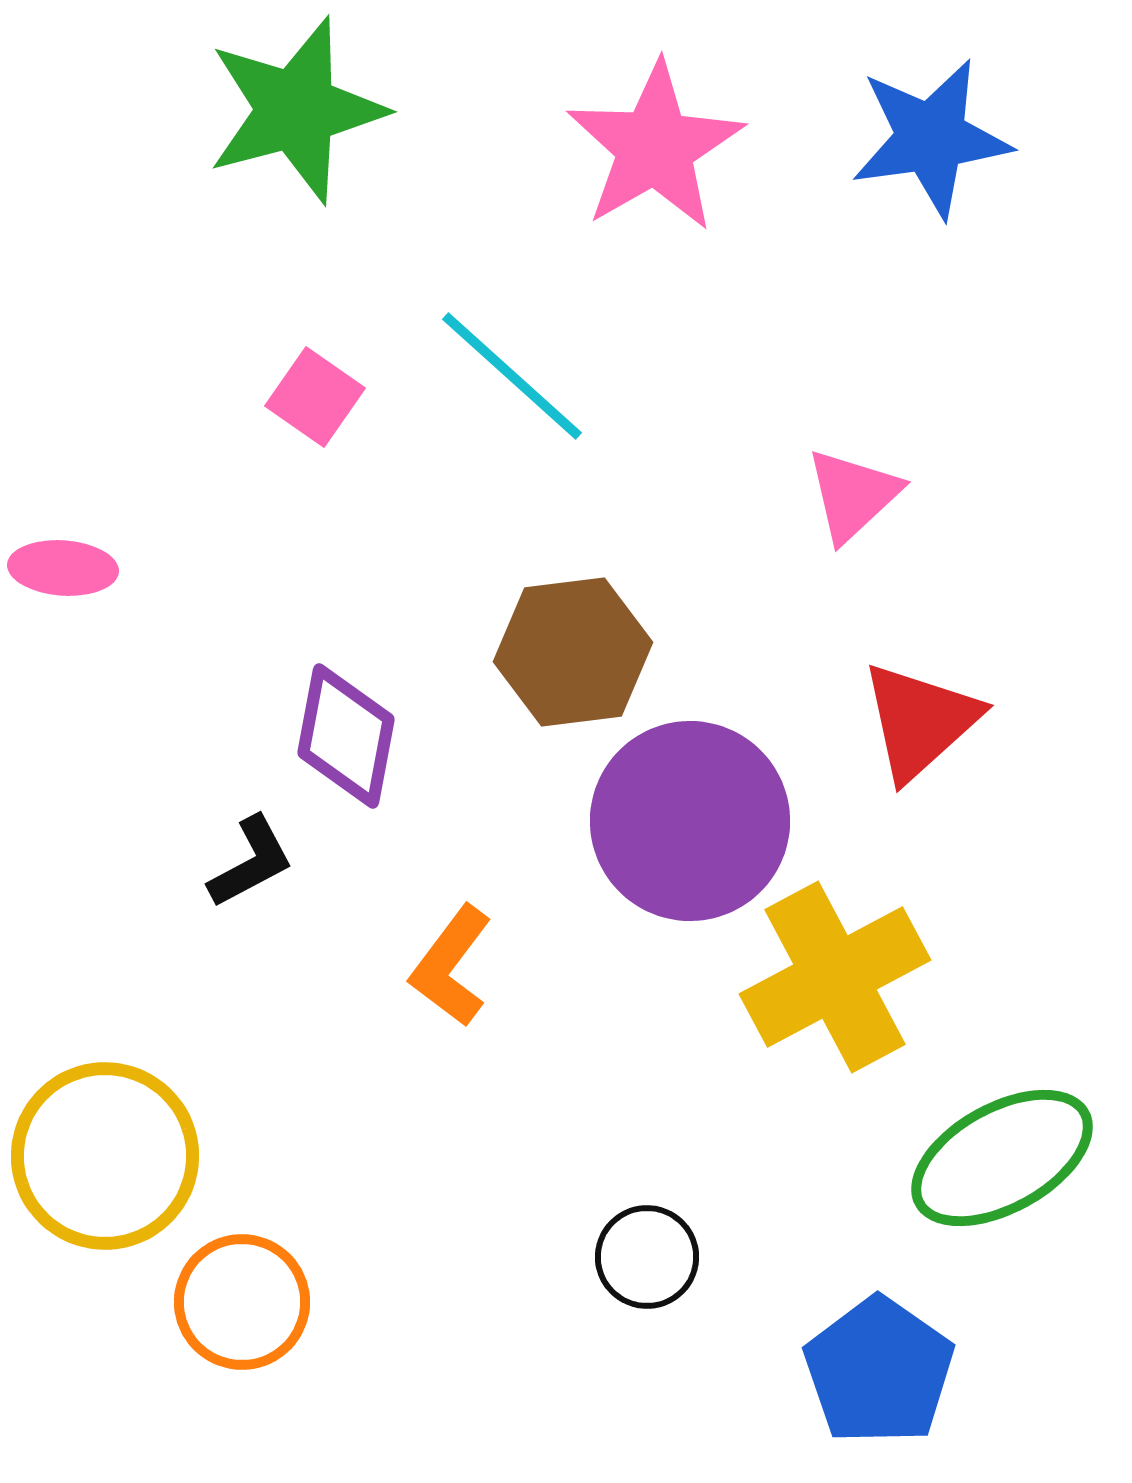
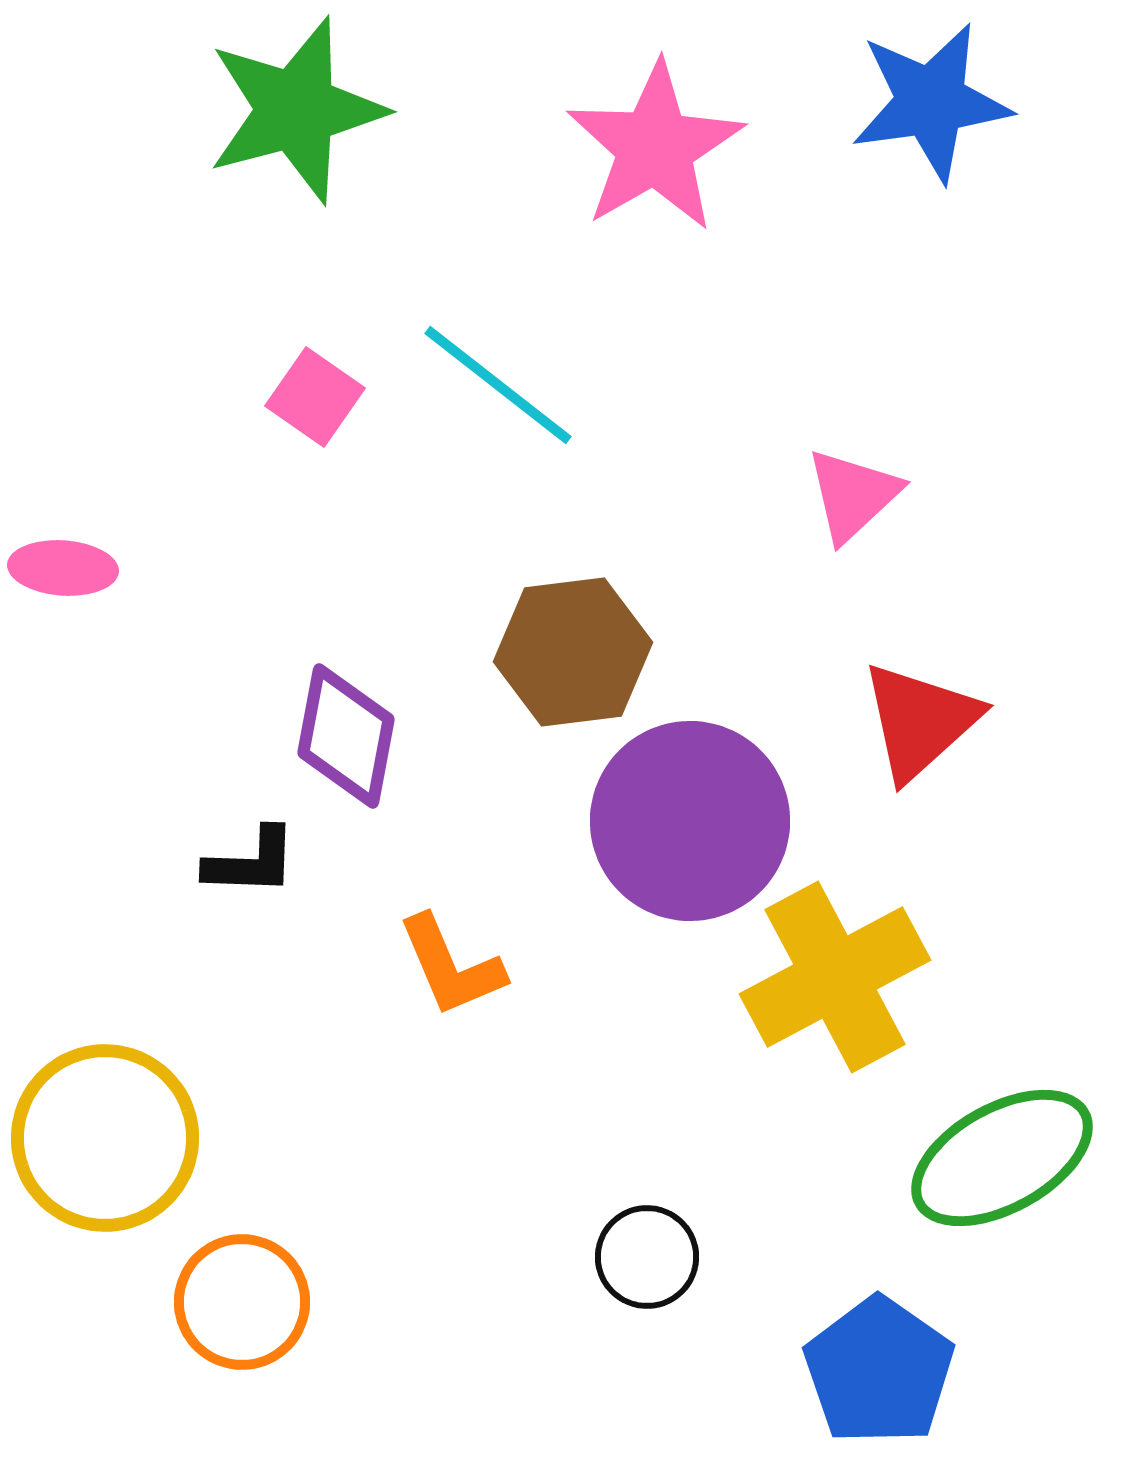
blue star: moved 36 px up
cyan line: moved 14 px left, 9 px down; rotated 4 degrees counterclockwise
black L-shape: rotated 30 degrees clockwise
orange L-shape: rotated 60 degrees counterclockwise
yellow circle: moved 18 px up
